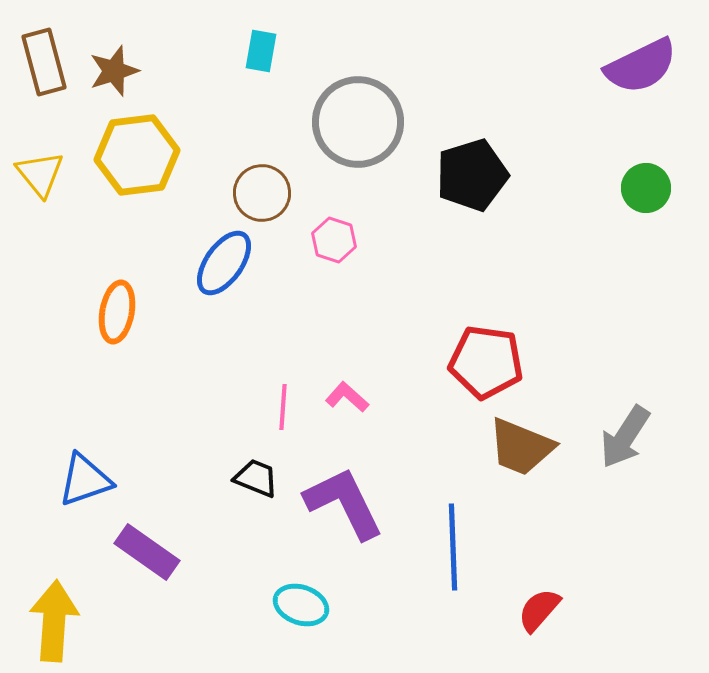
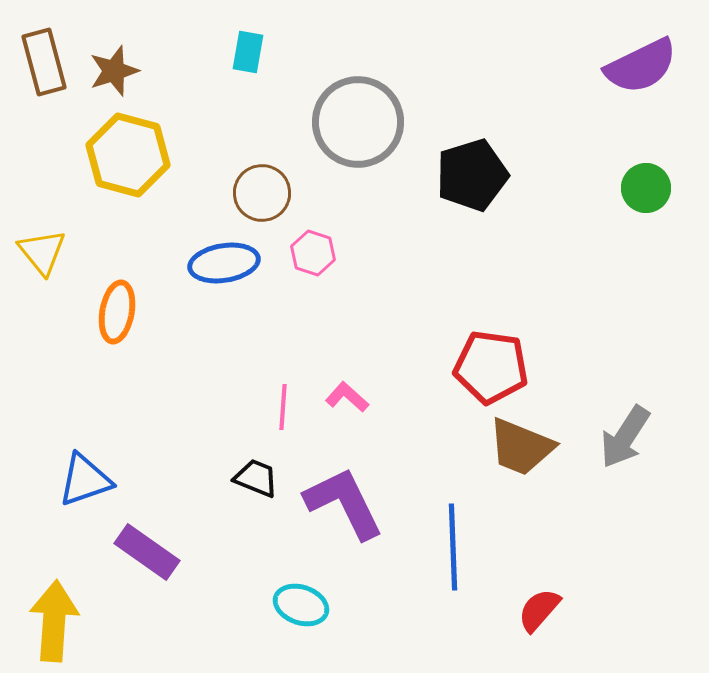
cyan rectangle: moved 13 px left, 1 px down
yellow hexagon: moved 9 px left; rotated 22 degrees clockwise
yellow triangle: moved 2 px right, 78 px down
pink hexagon: moved 21 px left, 13 px down
blue ellipse: rotated 46 degrees clockwise
red pentagon: moved 5 px right, 5 px down
